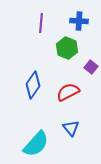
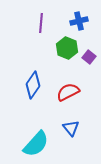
blue cross: rotated 18 degrees counterclockwise
purple square: moved 2 px left, 10 px up
